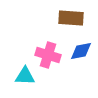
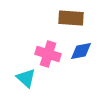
pink cross: moved 1 px up
cyan triangle: moved 1 px right, 2 px down; rotated 40 degrees clockwise
